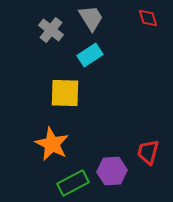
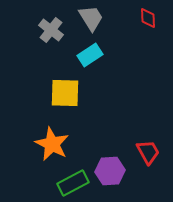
red diamond: rotated 15 degrees clockwise
red trapezoid: rotated 136 degrees clockwise
purple hexagon: moved 2 px left
